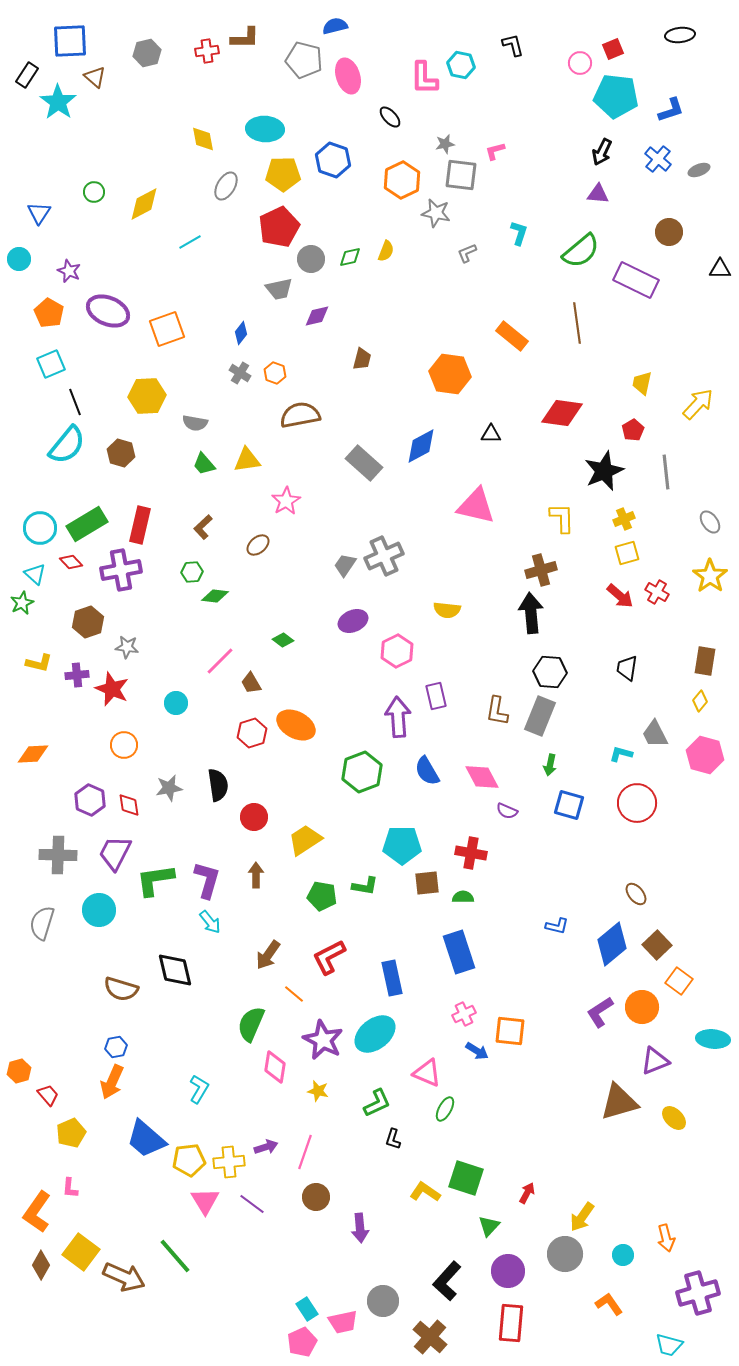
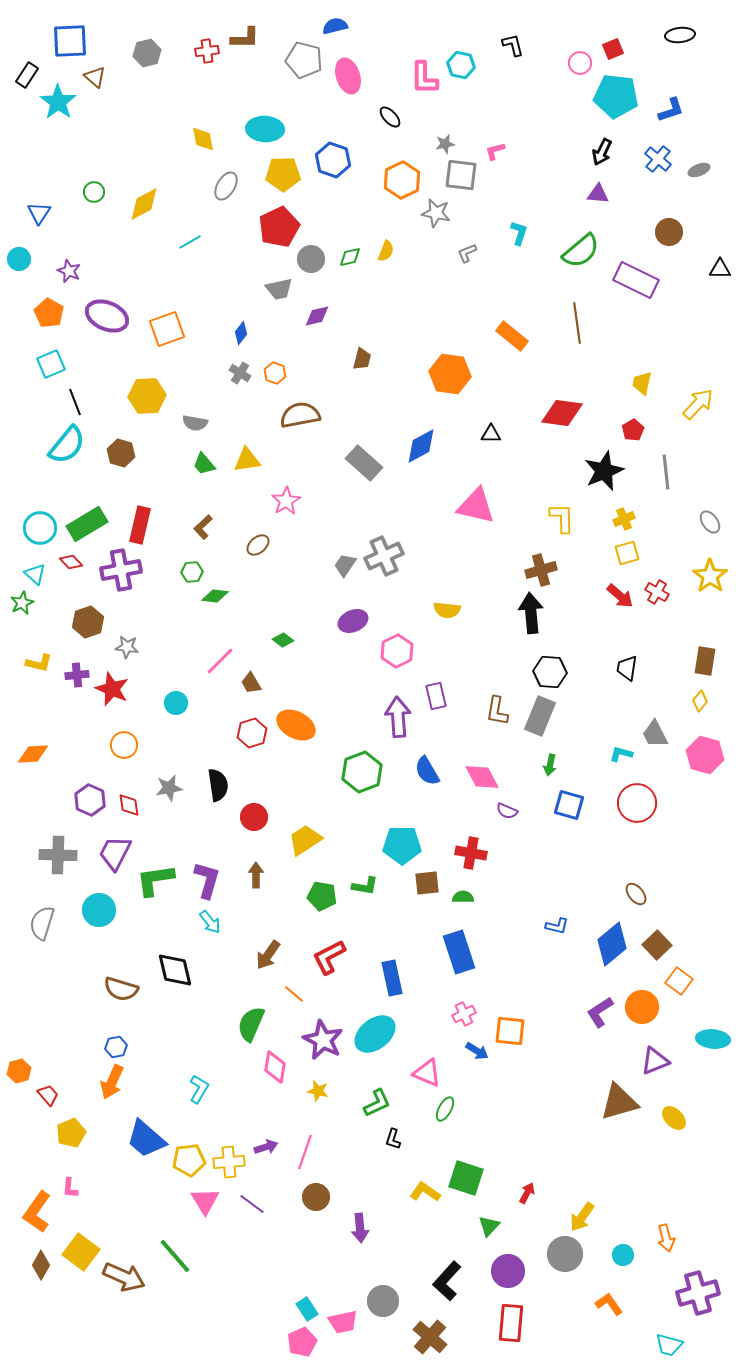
purple ellipse at (108, 311): moved 1 px left, 5 px down
